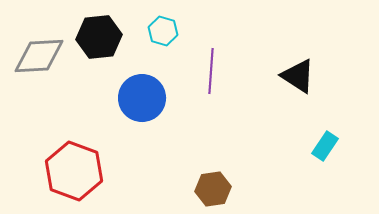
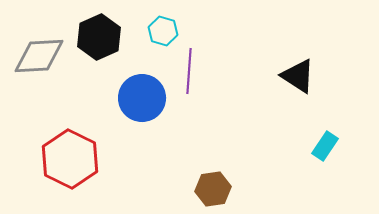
black hexagon: rotated 18 degrees counterclockwise
purple line: moved 22 px left
red hexagon: moved 4 px left, 12 px up; rotated 6 degrees clockwise
